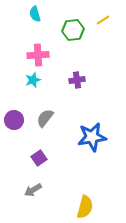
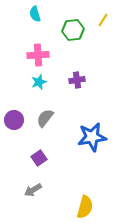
yellow line: rotated 24 degrees counterclockwise
cyan star: moved 6 px right, 2 px down
